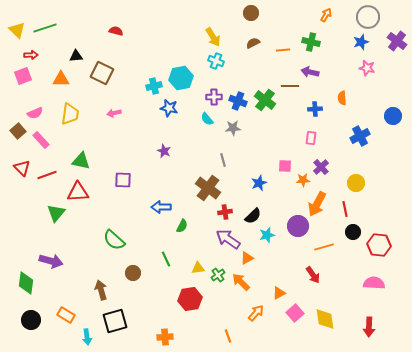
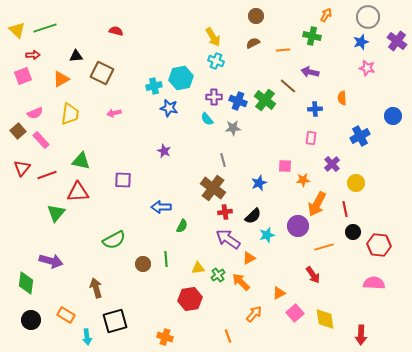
brown circle at (251, 13): moved 5 px right, 3 px down
green cross at (311, 42): moved 1 px right, 6 px up
red arrow at (31, 55): moved 2 px right
orange triangle at (61, 79): rotated 30 degrees counterclockwise
brown line at (290, 86): moved 2 px left; rotated 42 degrees clockwise
purple cross at (321, 167): moved 11 px right, 3 px up
red triangle at (22, 168): rotated 24 degrees clockwise
brown cross at (208, 188): moved 5 px right
green semicircle at (114, 240): rotated 70 degrees counterclockwise
orange triangle at (247, 258): moved 2 px right
green line at (166, 259): rotated 21 degrees clockwise
brown circle at (133, 273): moved 10 px right, 9 px up
brown arrow at (101, 290): moved 5 px left, 2 px up
orange arrow at (256, 313): moved 2 px left, 1 px down
red arrow at (369, 327): moved 8 px left, 8 px down
orange cross at (165, 337): rotated 21 degrees clockwise
